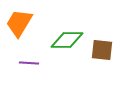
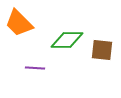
orange trapezoid: rotated 76 degrees counterclockwise
purple line: moved 6 px right, 5 px down
